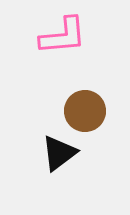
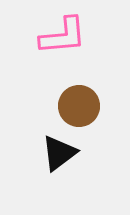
brown circle: moved 6 px left, 5 px up
